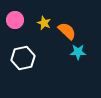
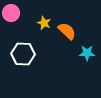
pink circle: moved 4 px left, 7 px up
cyan star: moved 9 px right, 1 px down
white hexagon: moved 4 px up; rotated 15 degrees clockwise
